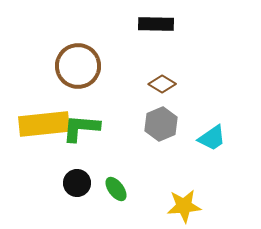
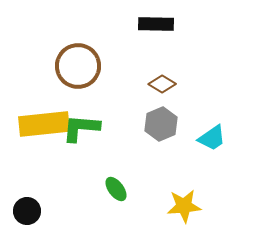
black circle: moved 50 px left, 28 px down
